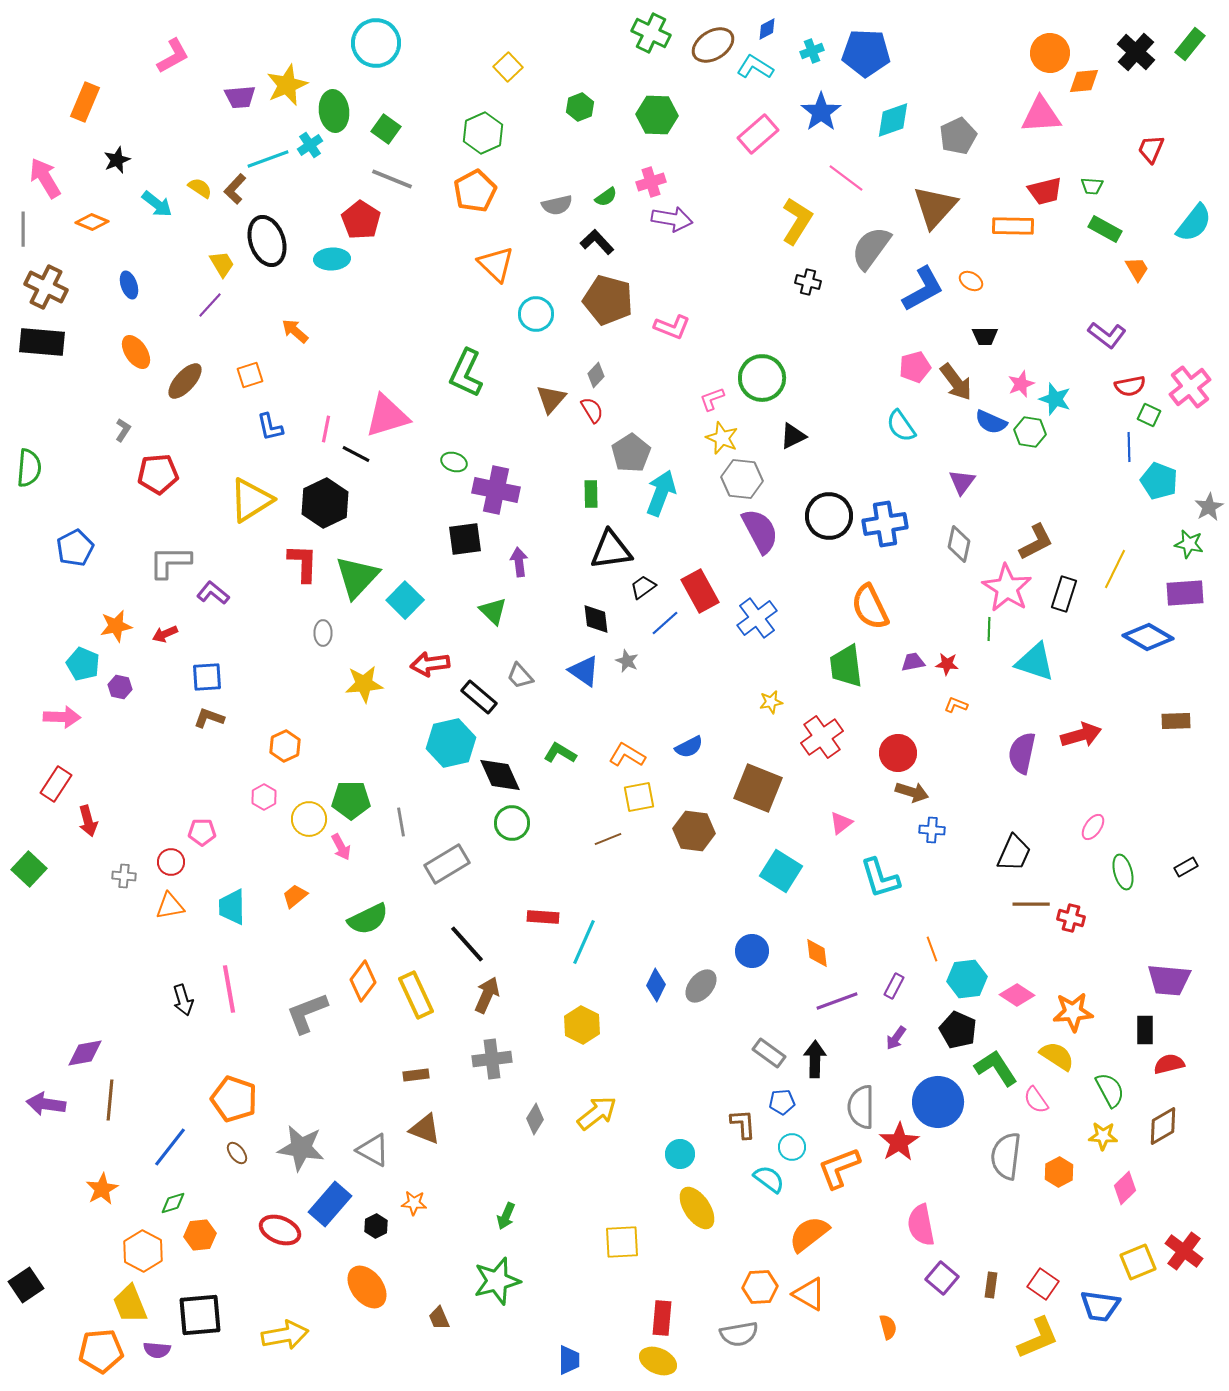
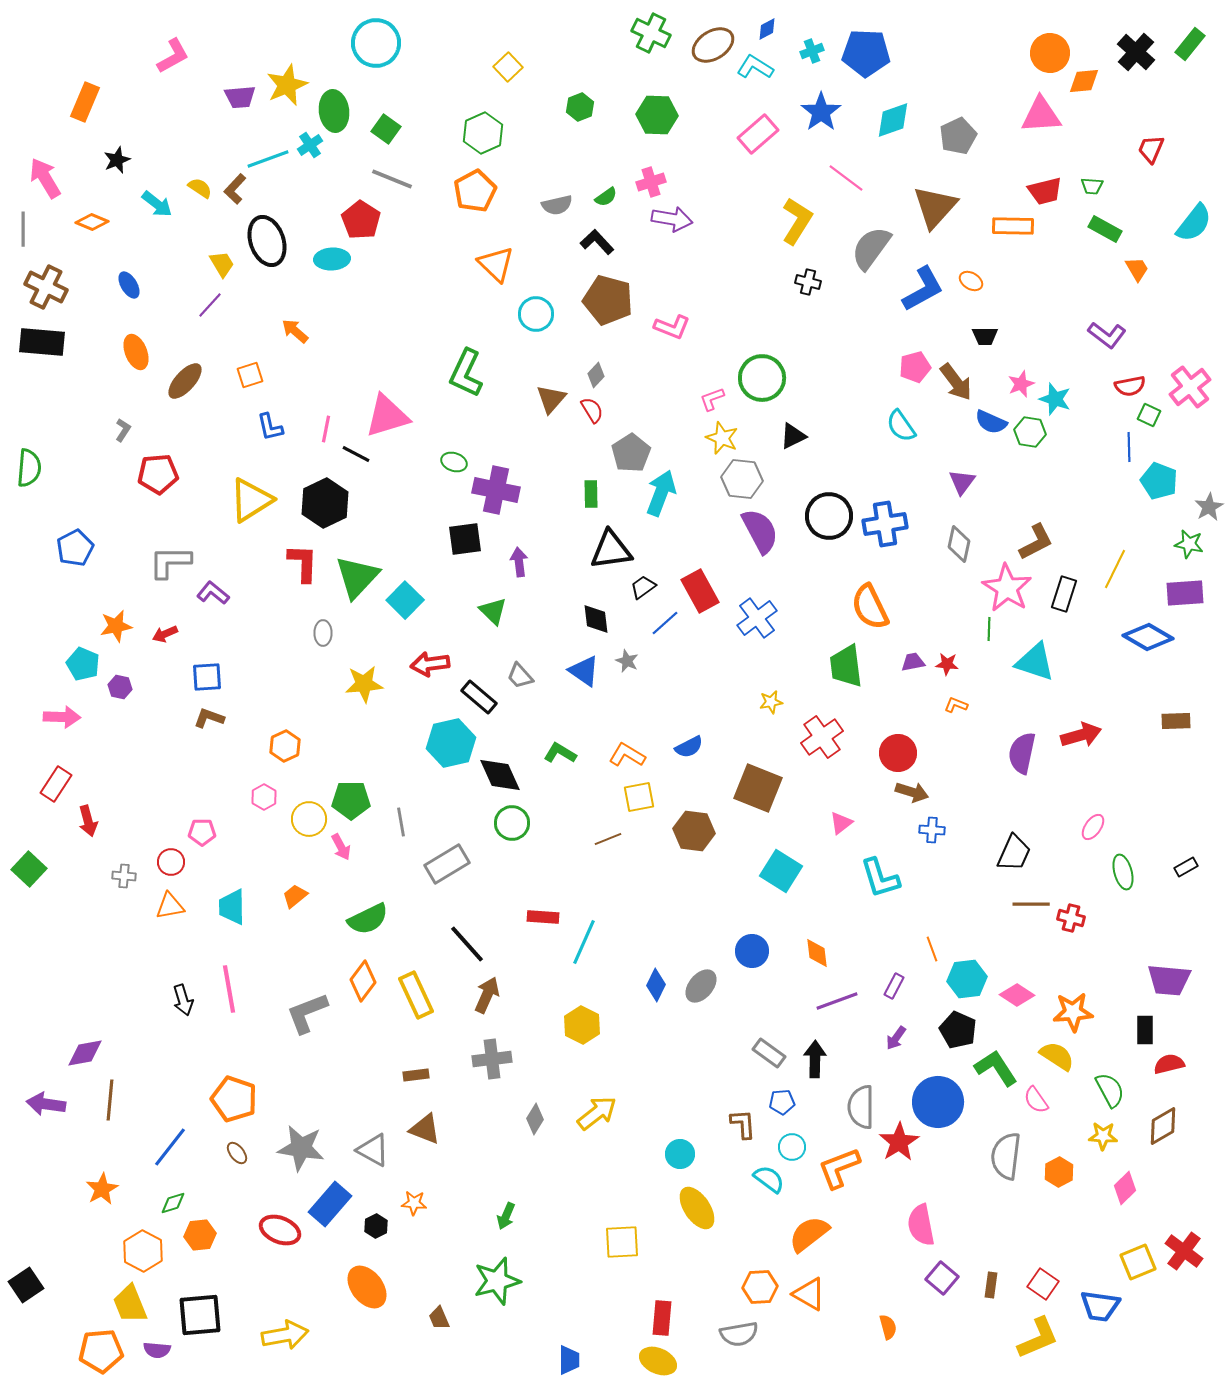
blue ellipse at (129, 285): rotated 12 degrees counterclockwise
orange ellipse at (136, 352): rotated 12 degrees clockwise
